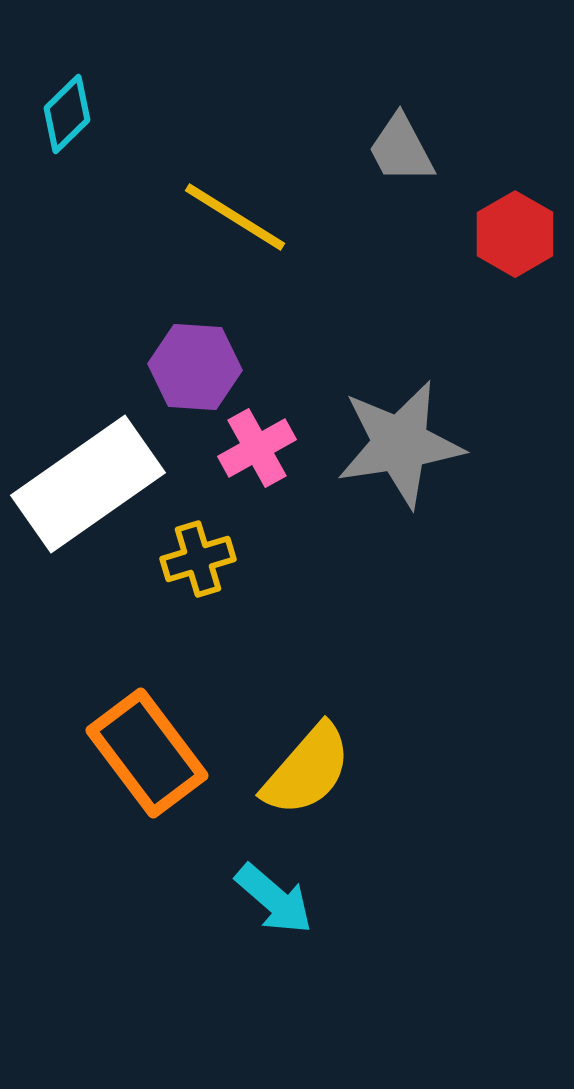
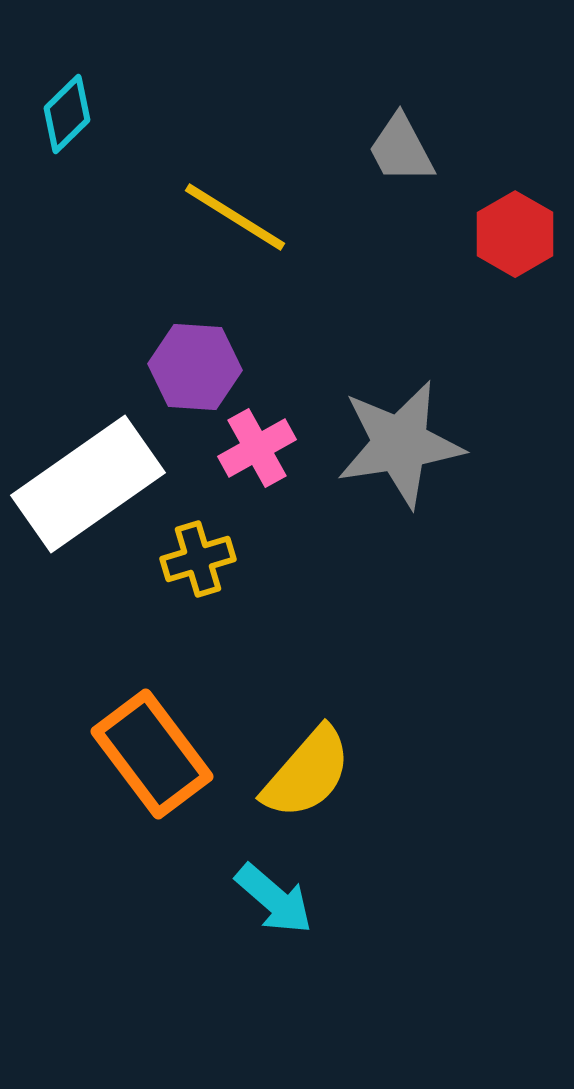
orange rectangle: moved 5 px right, 1 px down
yellow semicircle: moved 3 px down
